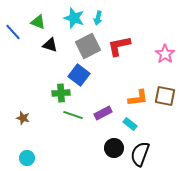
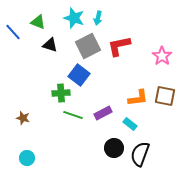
pink star: moved 3 px left, 2 px down
